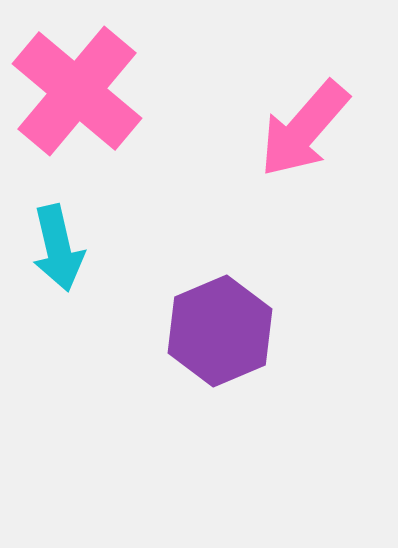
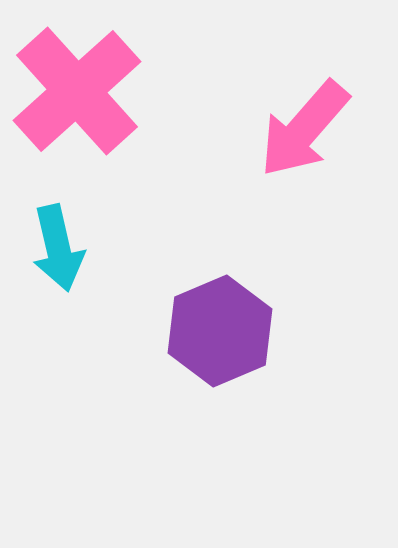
pink cross: rotated 8 degrees clockwise
